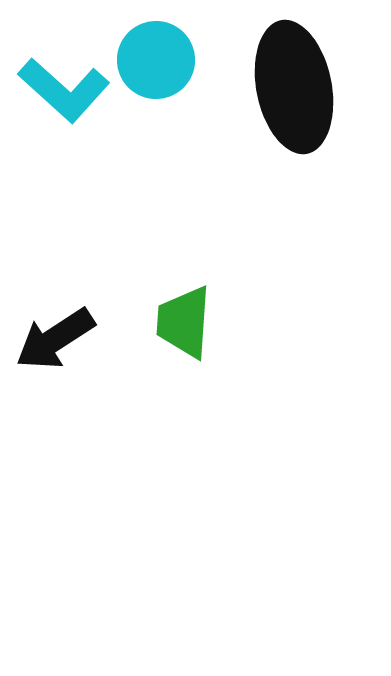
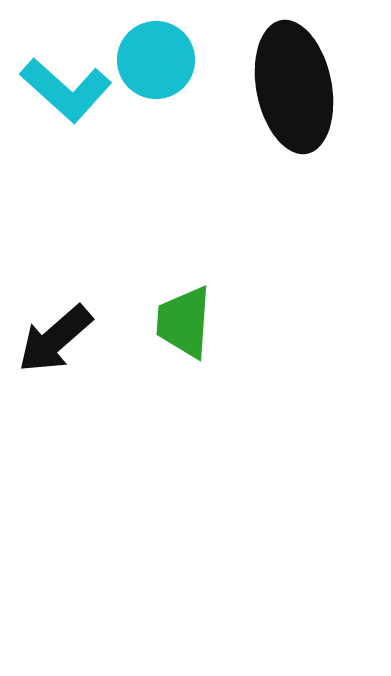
cyan L-shape: moved 2 px right
black arrow: rotated 8 degrees counterclockwise
